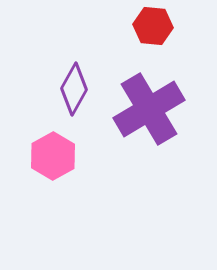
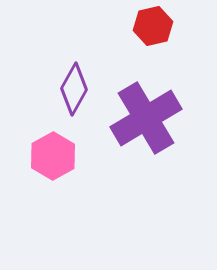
red hexagon: rotated 18 degrees counterclockwise
purple cross: moved 3 px left, 9 px down
